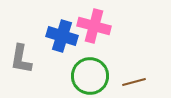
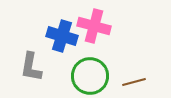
gray L-shape: moved 10 px right, 8 px down
